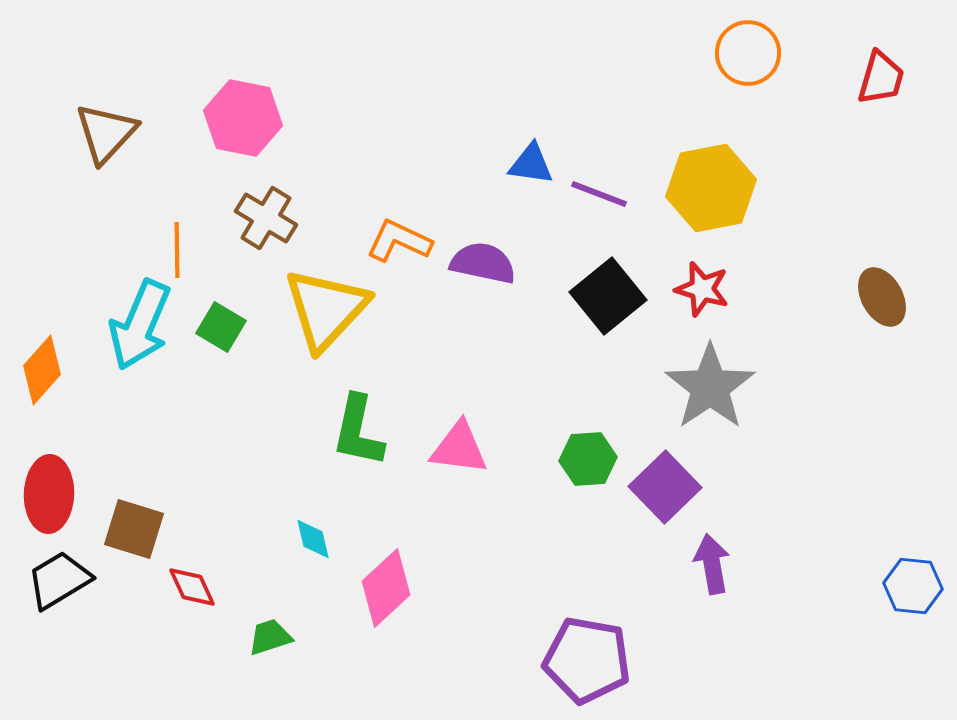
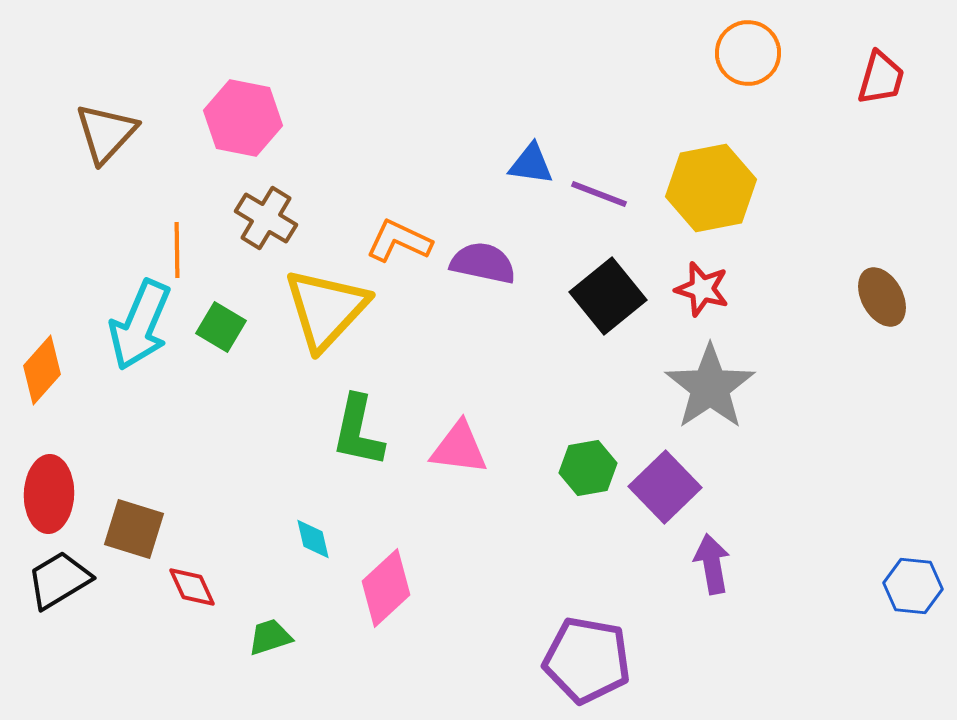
green hexagon: moved 9 px down; rotated 6 degrees counterclockwise
